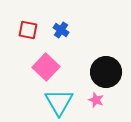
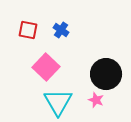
black circle: moved 2 px down
cyan triangle: moved 1 px left
